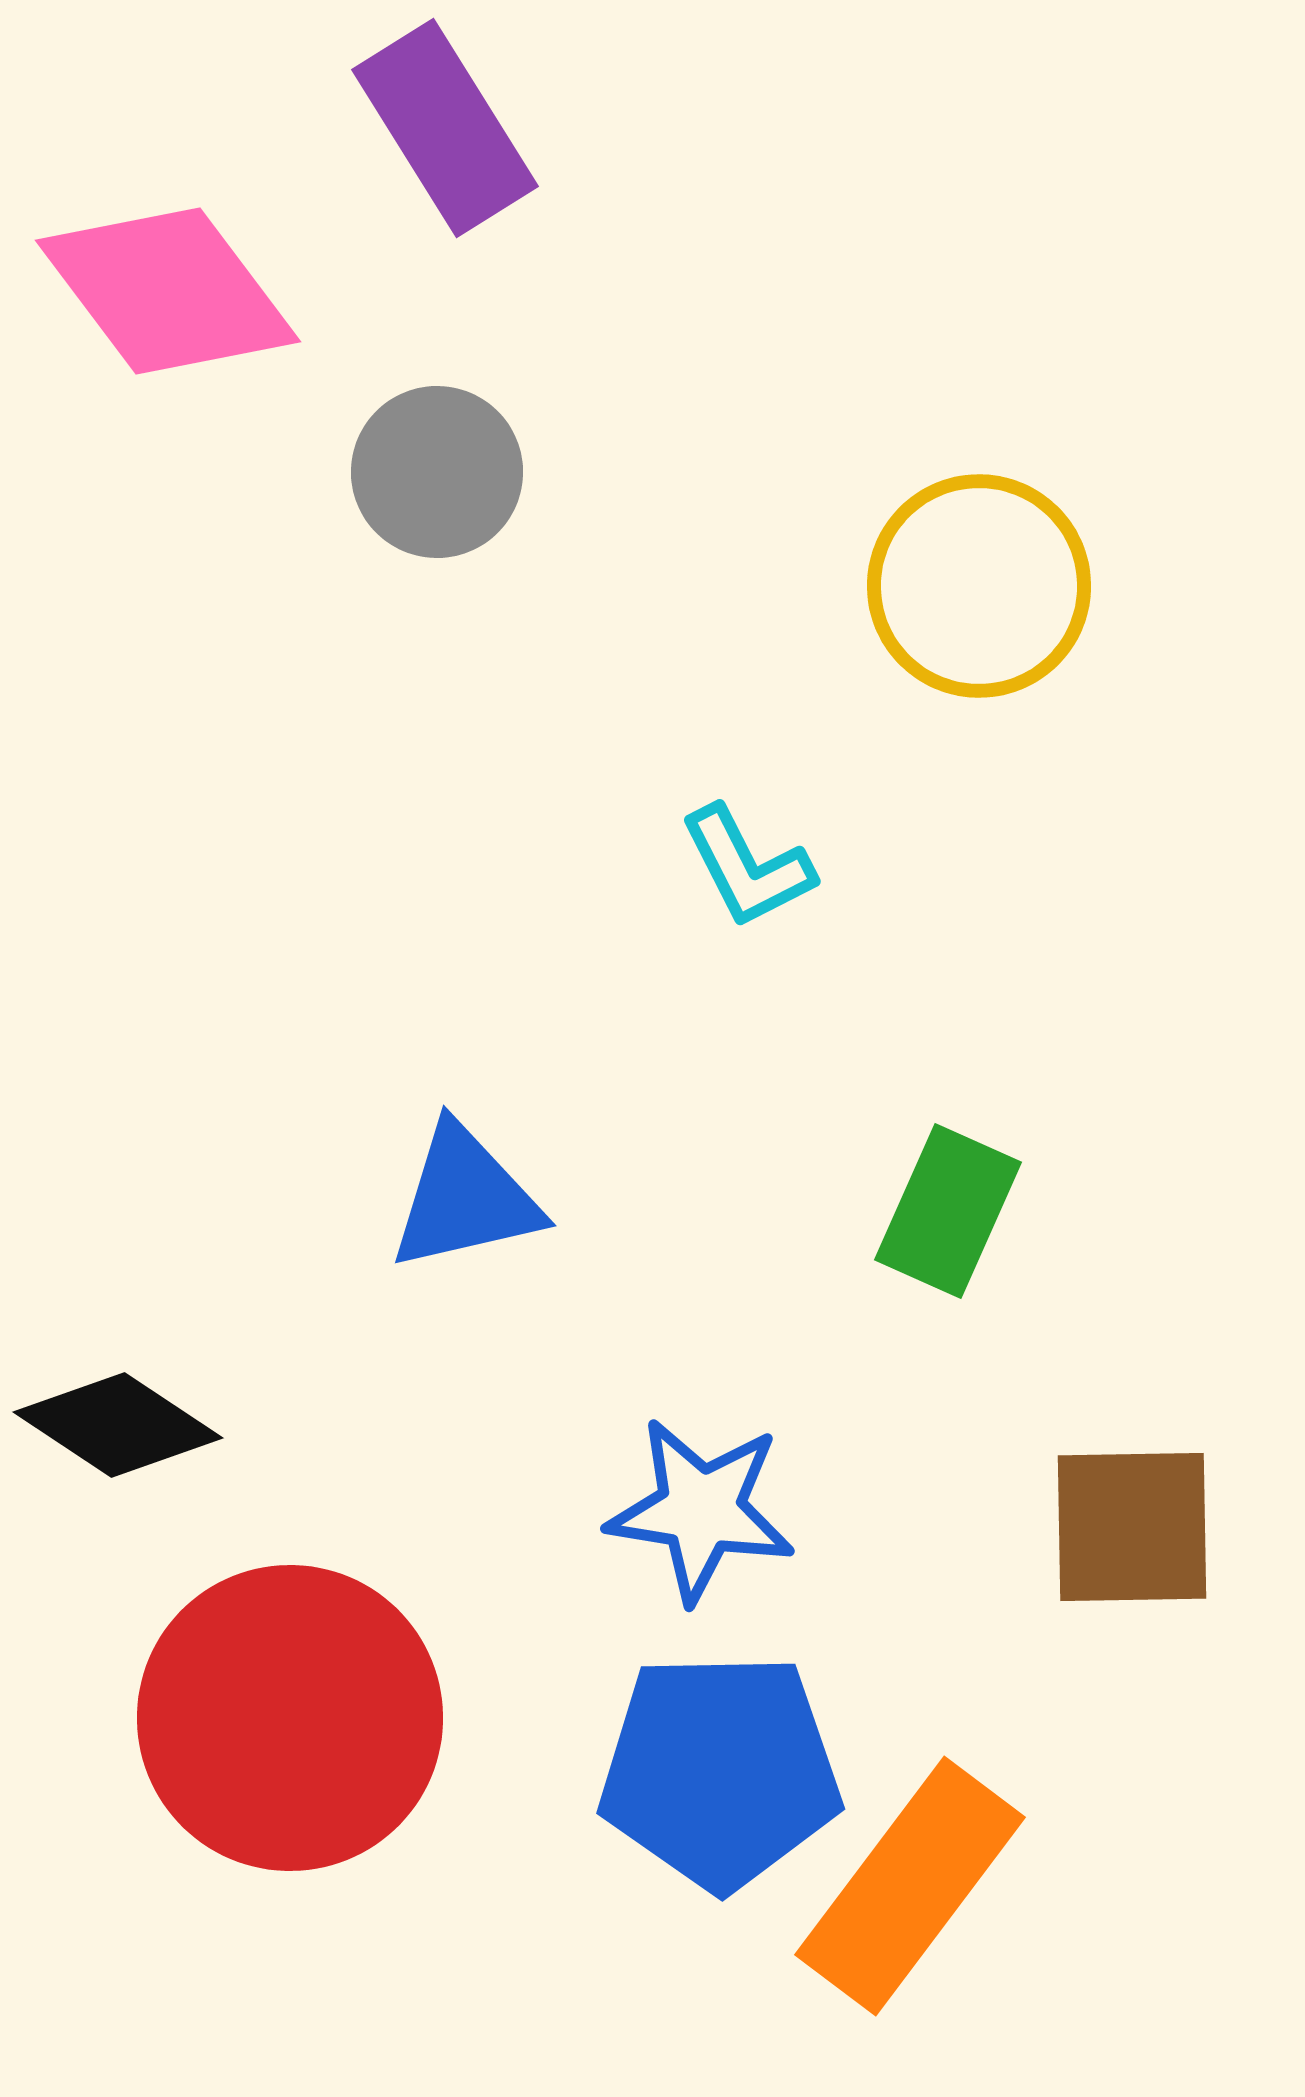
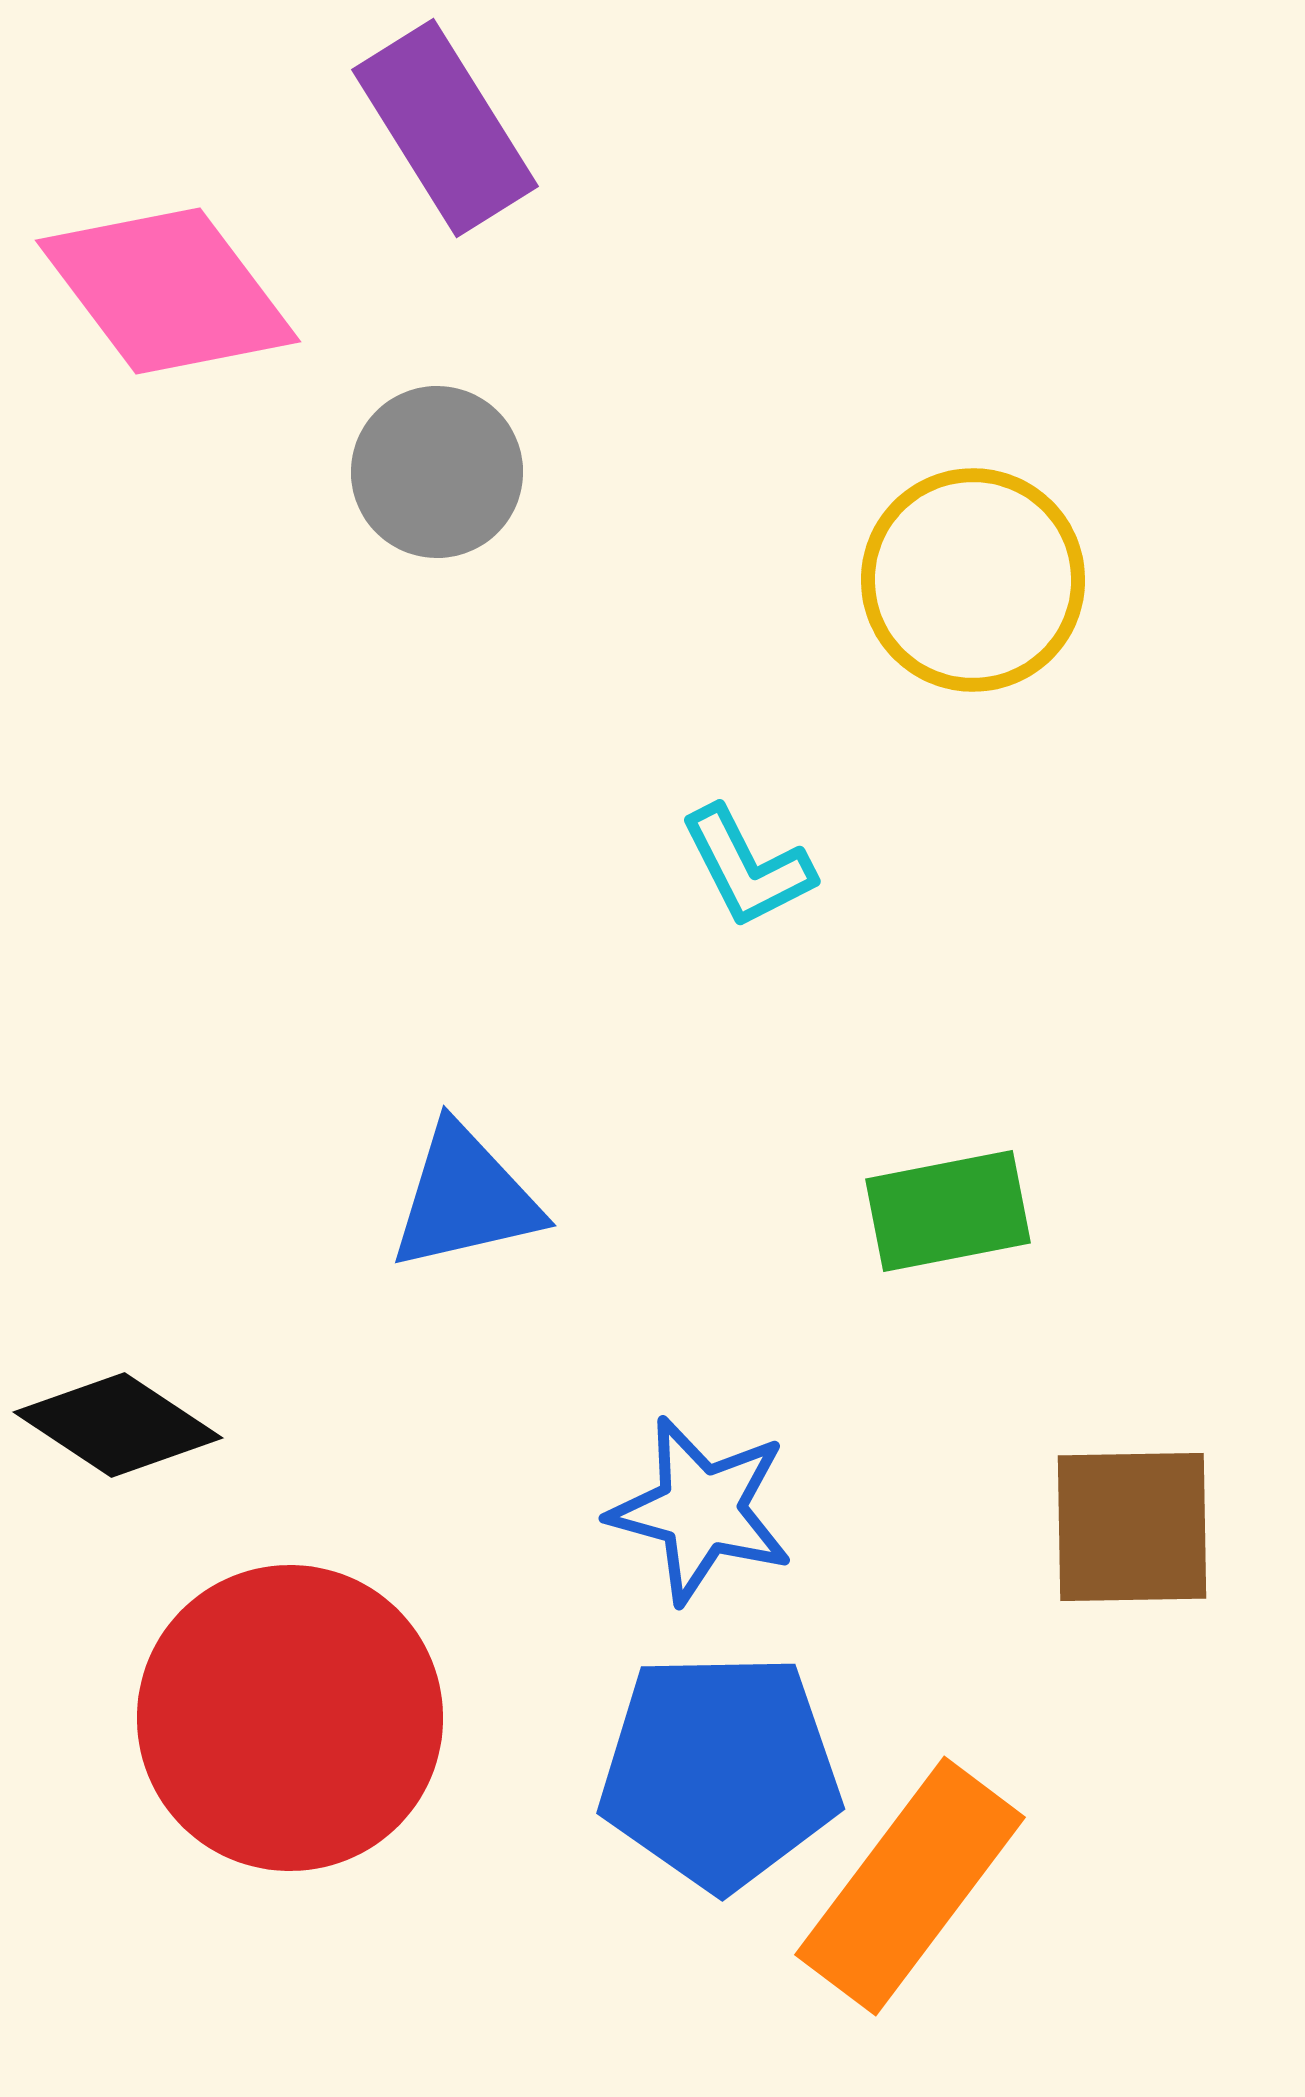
yellow circle: moved 6 px left, 6 px up
green rectangle: rotated 55 degrees clockwise
blue star: rotated 6 degrees clockwise
